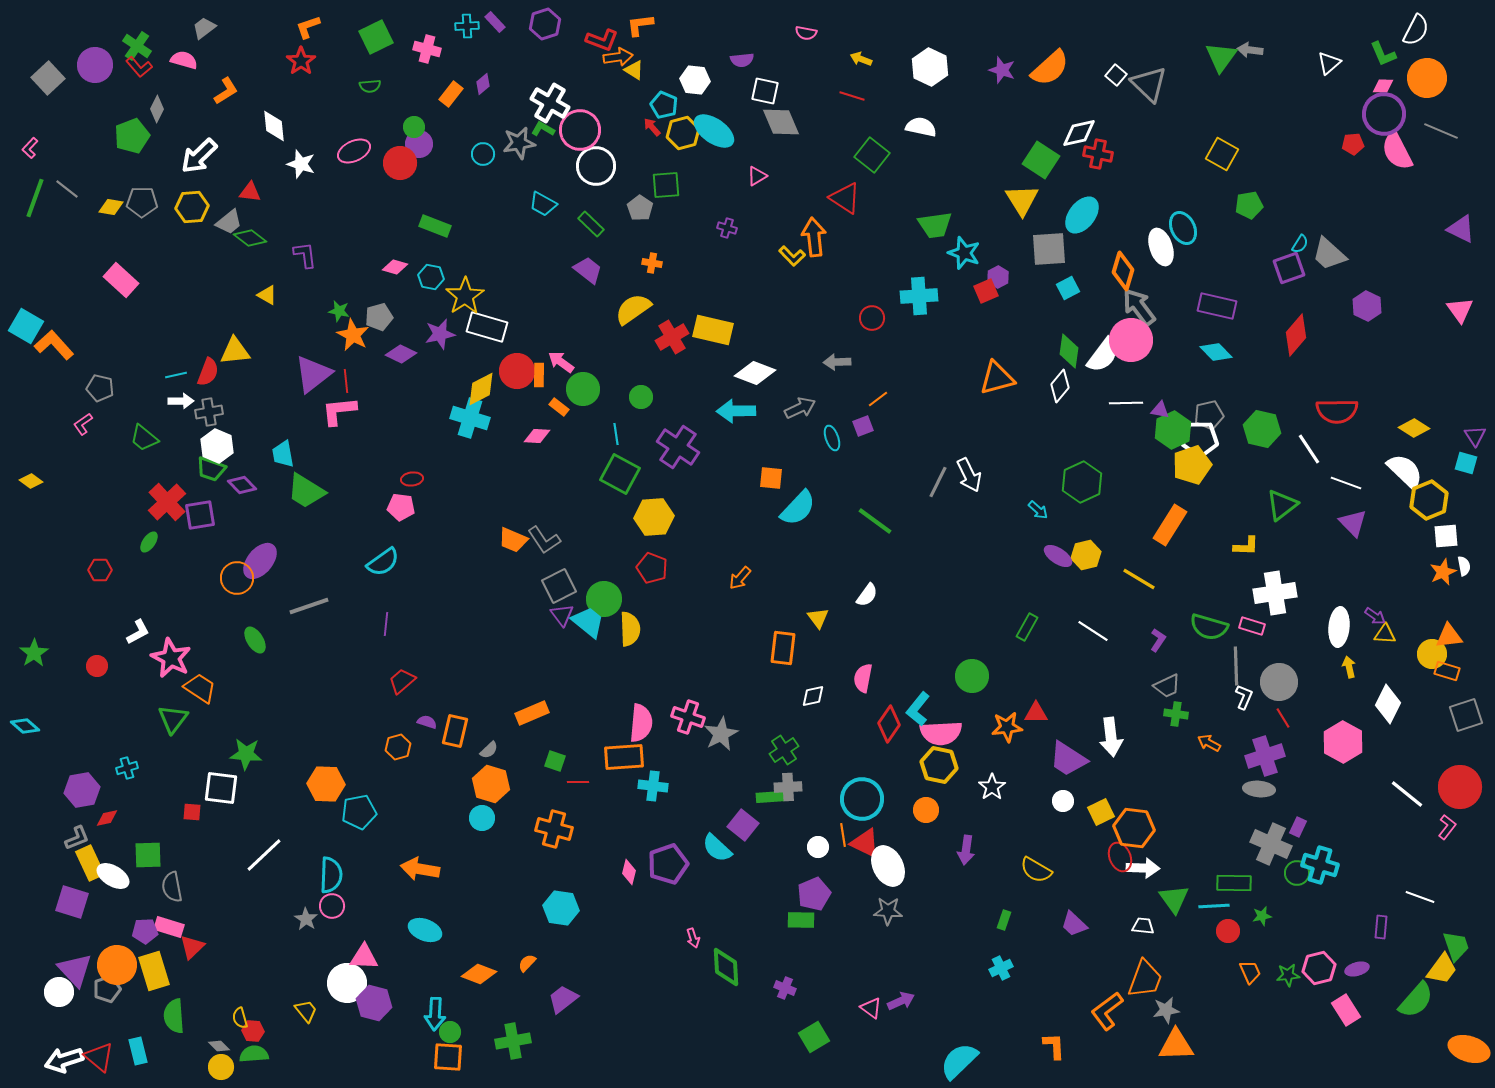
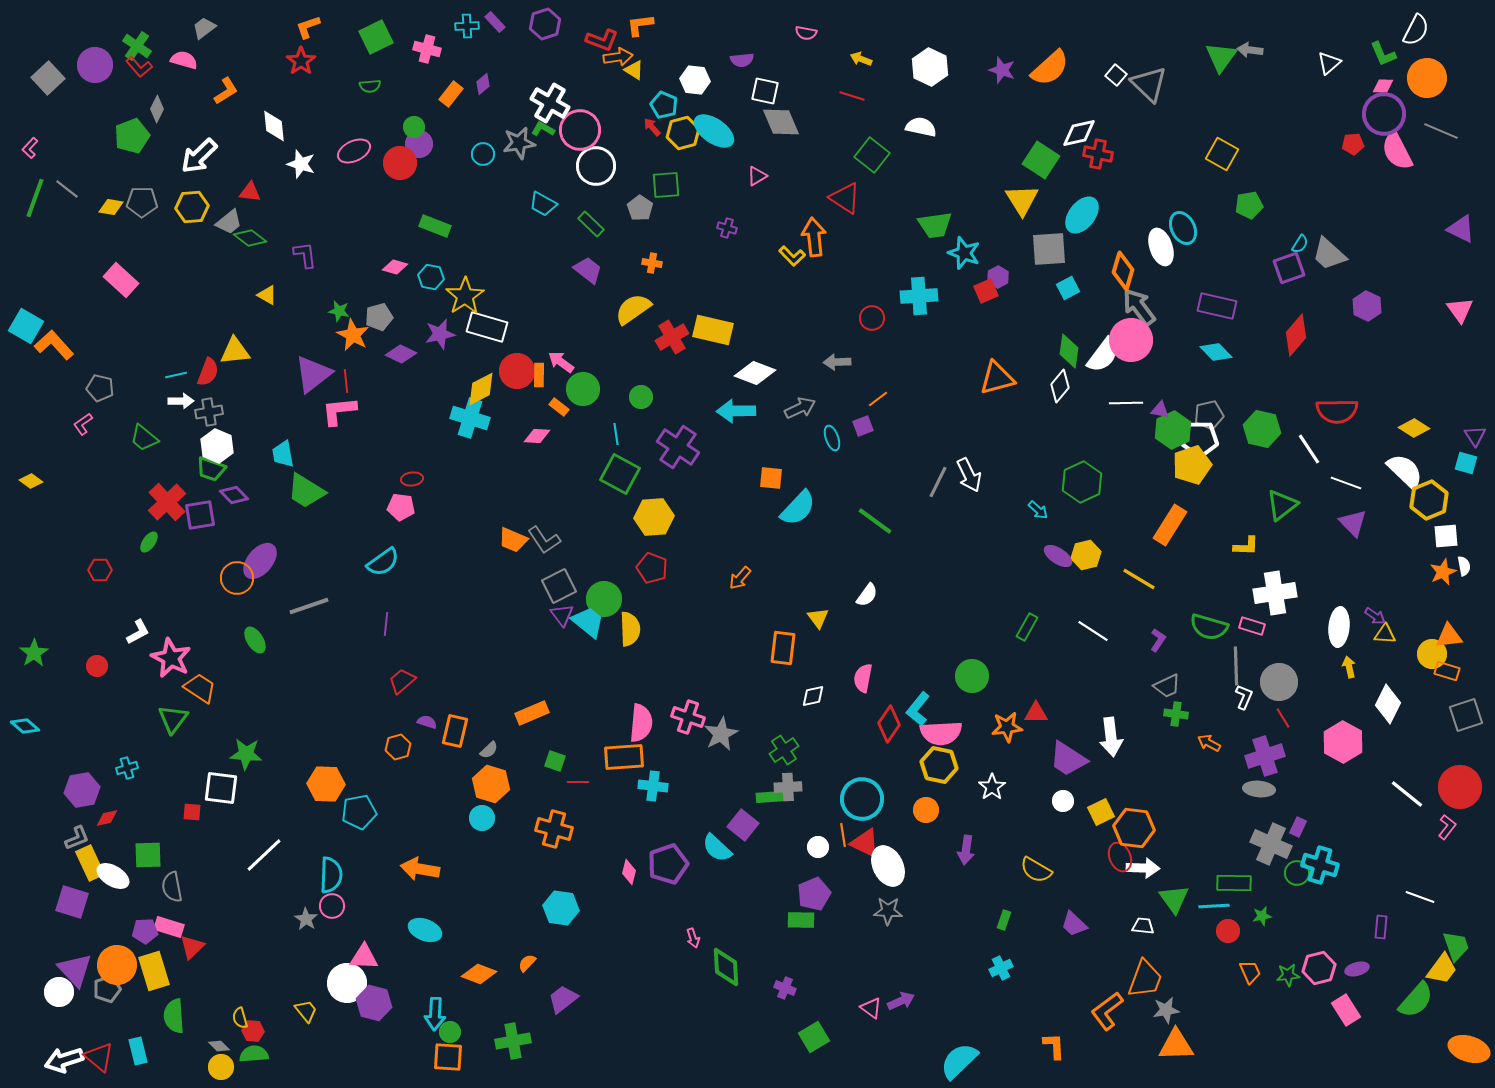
purple diamond at (242, 485): moved 8 px left, 10 px down
